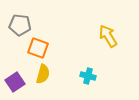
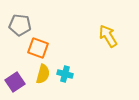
cyan cross: moved 23 px left, 2 px up
